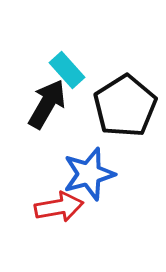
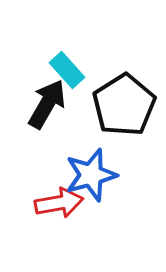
black pentagon: moved 1 px left, 1 px up
blue star: moved 2 px right, 1 px down
red arrow: moved 4 px up
